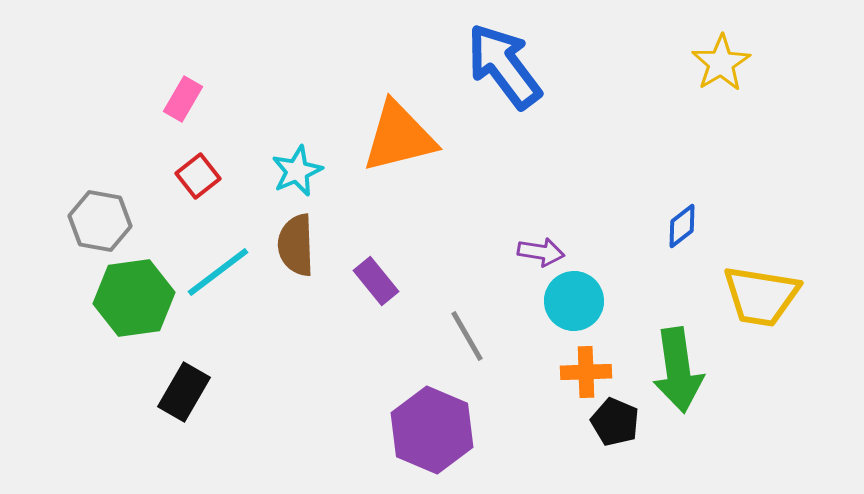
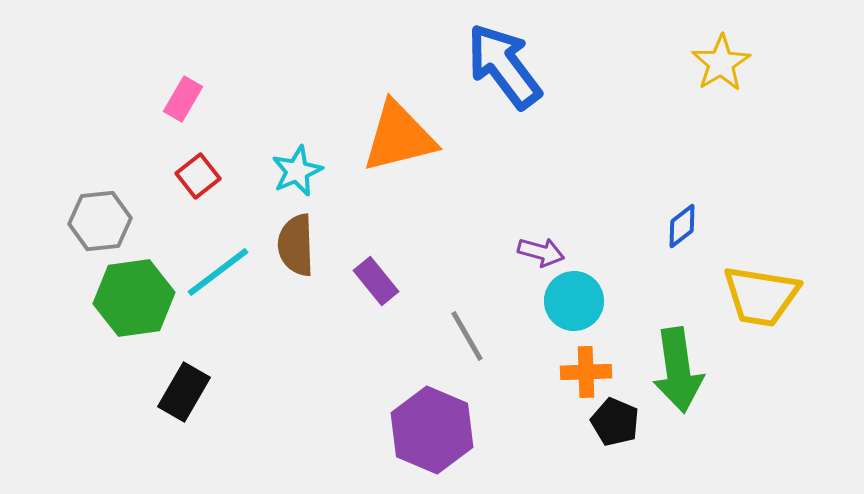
gray hexagon: rotated 16 degrees counterclockwise
purple arrow: rotated 6 degrees clockwise
